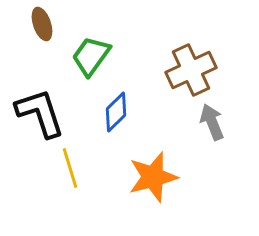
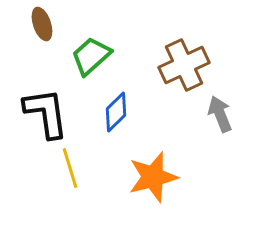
green trapezoid: rotated 12 degrees clockwise
brown cross: moved 7 px left, 5 px up
black L-shape: moved 6 px right; rotated 10 degrees clockwise
gray arrow: moved 8 px right, 8 px up
